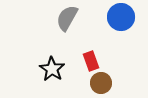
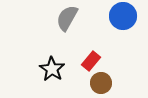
blue circle: moved 2 px right, 1 px up
red rectangle: rotated 60 degrees clockwise
